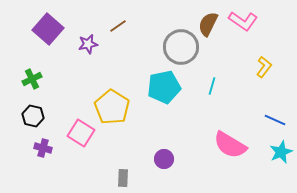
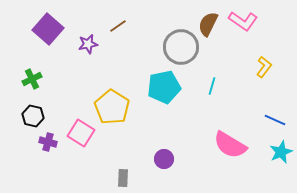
purple cross: moved 5 px right, 6 px up
